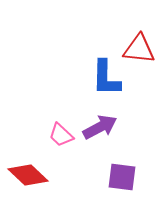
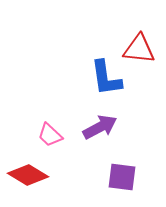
blue L-shape: rotated 9 degrees counterclockwise
pink trapezoid: moved 11 px left
red diamond: rotated 12 degrees counterclockwise
